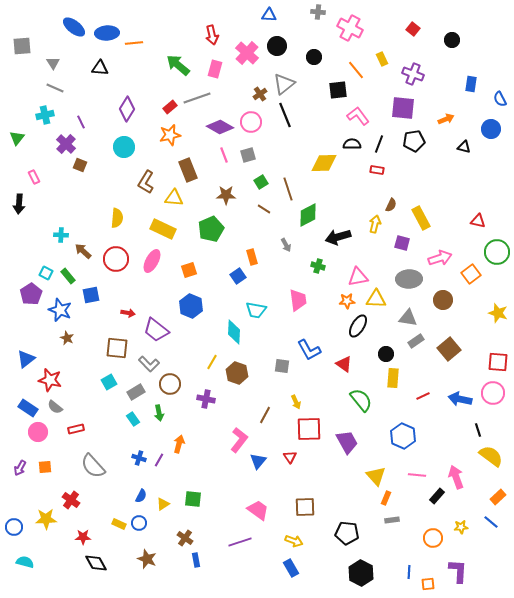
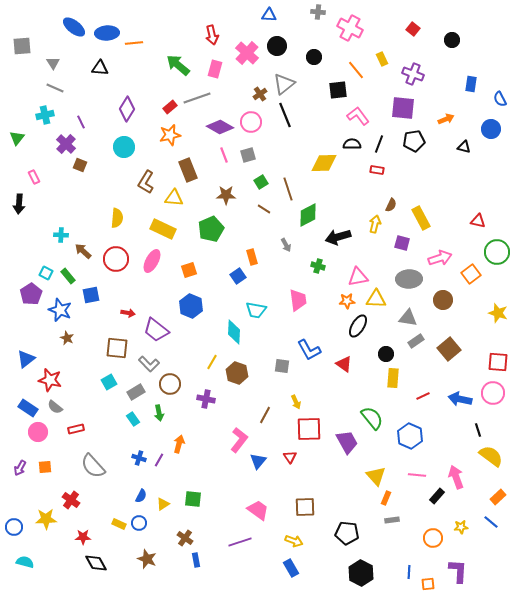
green semicircle at (361, 400): moved 11 px right, 18 px down
blue hexagon at (403, 436): moved 7 px right
